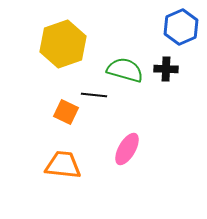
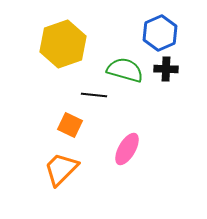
blue hexagon: moved 21 px left, 6 px down
orange square: moved 4 px right, 13 px down
orange trapezoid: moved 2 px left, 4 px down; rotated 51 degrees counterclockwise
